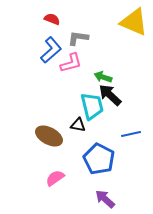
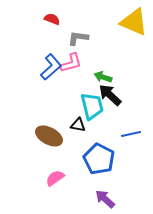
blue L-shape: moved 17 px down
